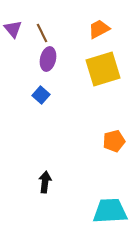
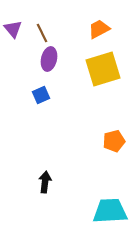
purple ellipse: moved 1 px right
blue square: rotated 24 degrees clockwise
